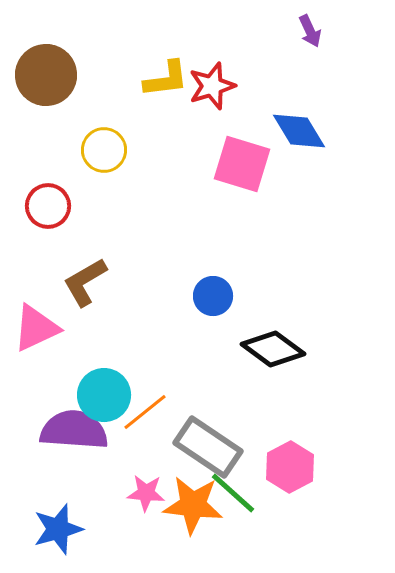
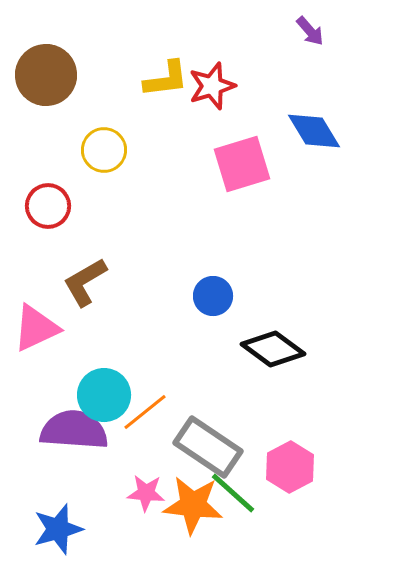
purple arrow: rotated 16 degrees counterclockwise
blue diamond: moved 15 px right
pink square: rotated 34 degrees counterclockwise
